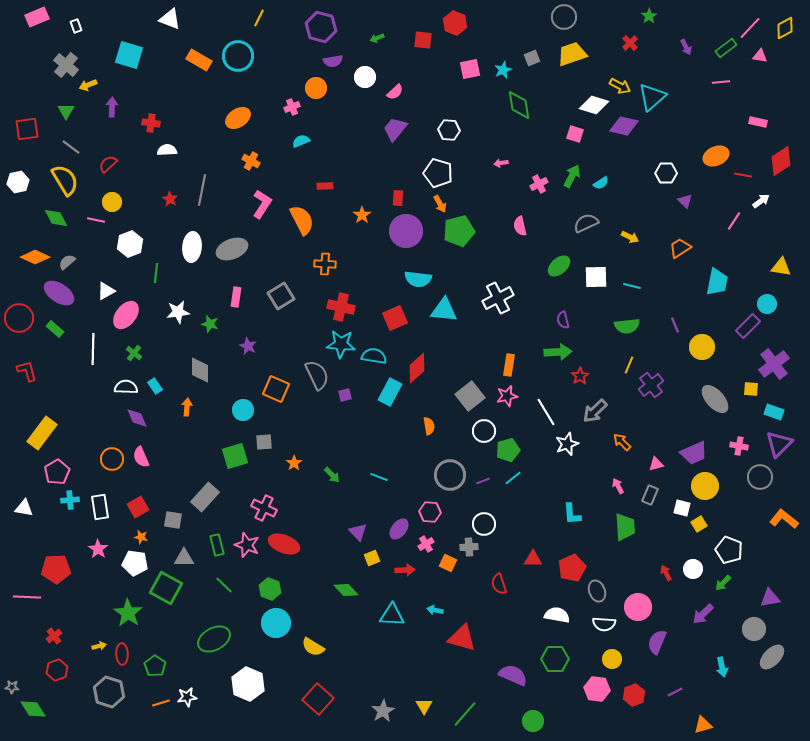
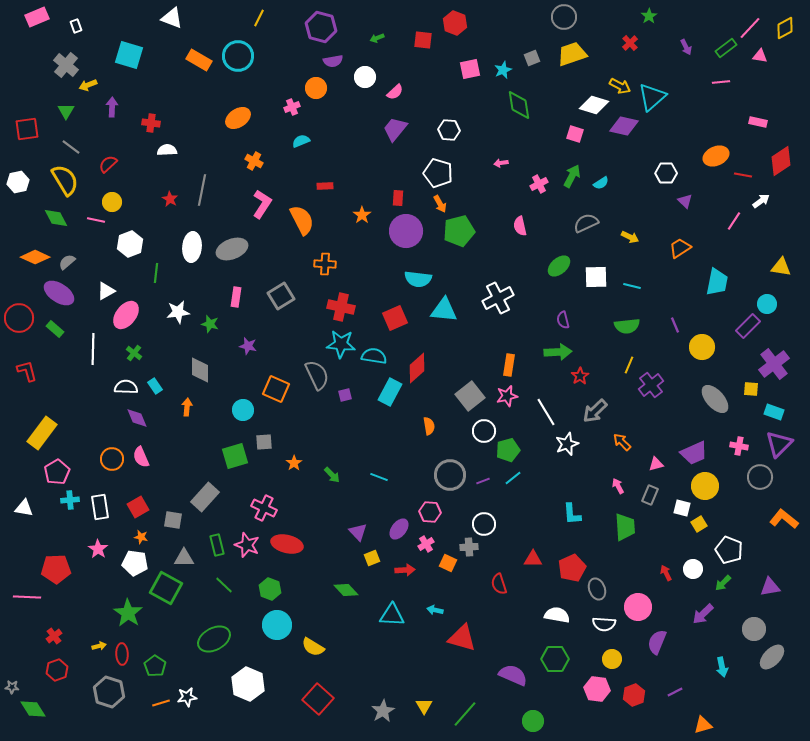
white triangle at (170, 19): moved 2 px right, 1 px up
orange cross at (251, 161): moved 3 px right
purple star at (248, 346): rotated 12 degrees counterclockwise
red ellipse at (284, 544): moved 3 px right; rotated 8 degrees counterclockwise
gray ellipse at (597, 591): moved 2 px up
purple triangle at (770, 598): moved 11 px up
cyan circle at (276, 623): moved 1 px right, 2 px down
